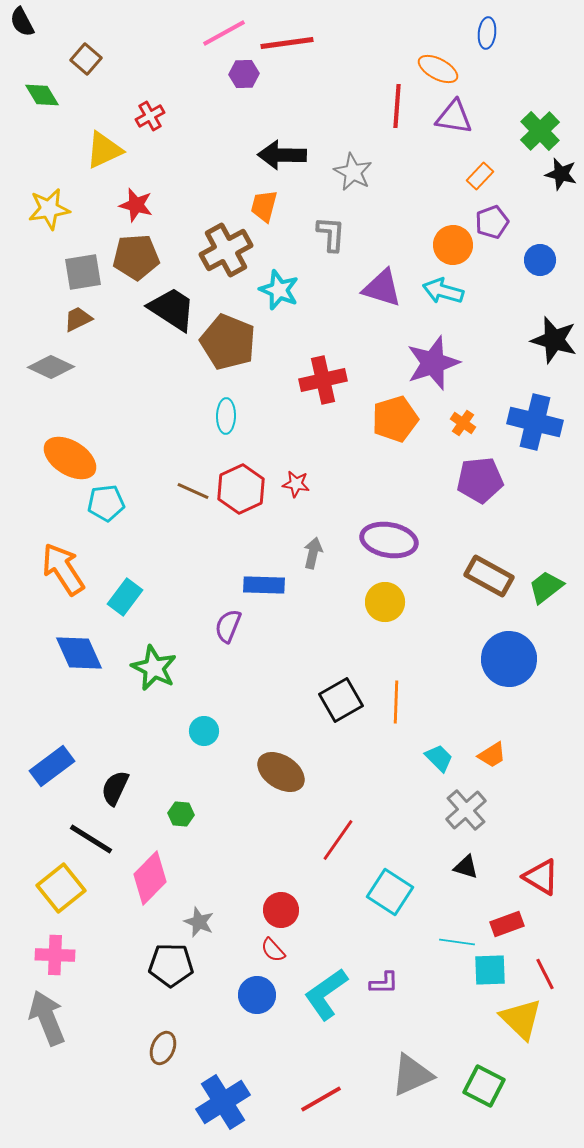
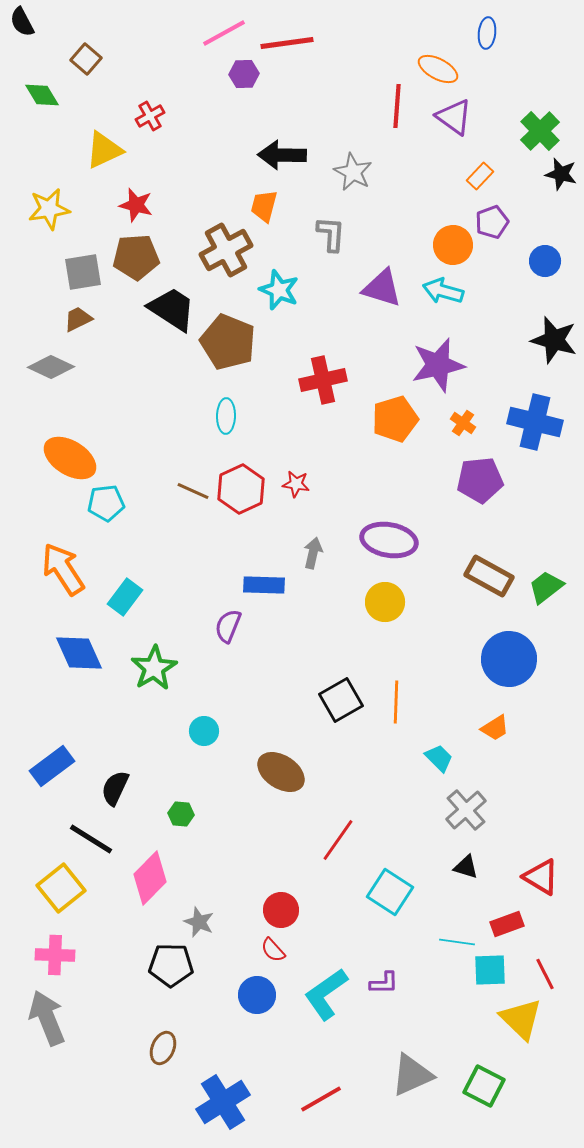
purple triangle at (454, 117): rotated 27 degrees clockwise
blue circle at (540, 260): moved 5 px right, 1 px down
purple star at (433, 363): moved 5 px right, 2 px down; rotated 6 degrees clockwise
green star at (154, 668): rotated 15 degrees clockwise
orange trapezoid at (492, 755): moved 3 px right, 27 px up
